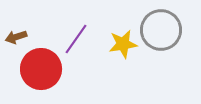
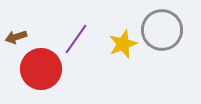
gray circle: moved 1 px right
yellow star: rotated 12 degrees counterclockwise
